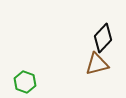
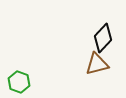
green hexagon: moved 6 px left
